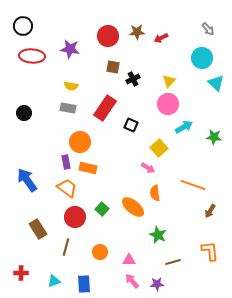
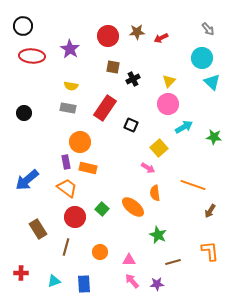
purple star at (70, 49): rotated 24 degrees clockwise
cyan triangle at (216, 83): moved 4 px left, 1 px up
blue arrow at (27, 180): rotated 95 degrees counterclockwise
